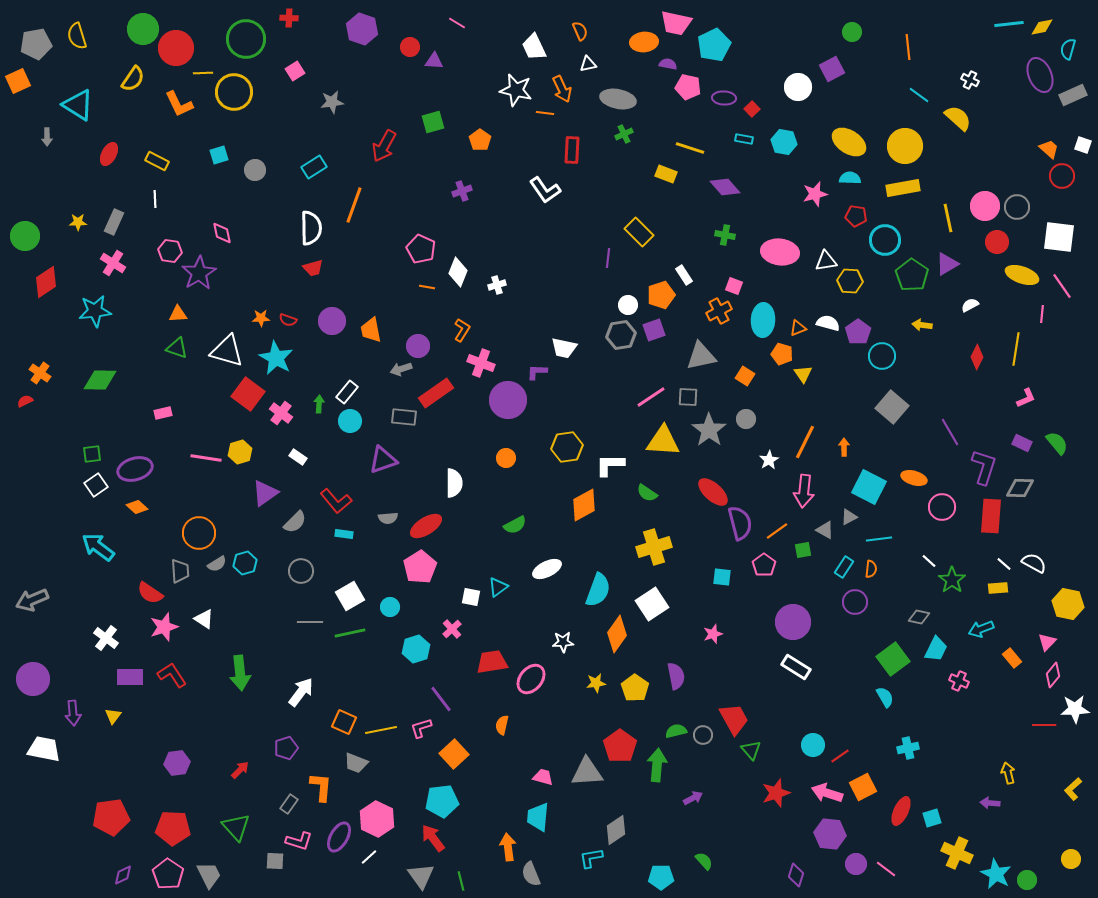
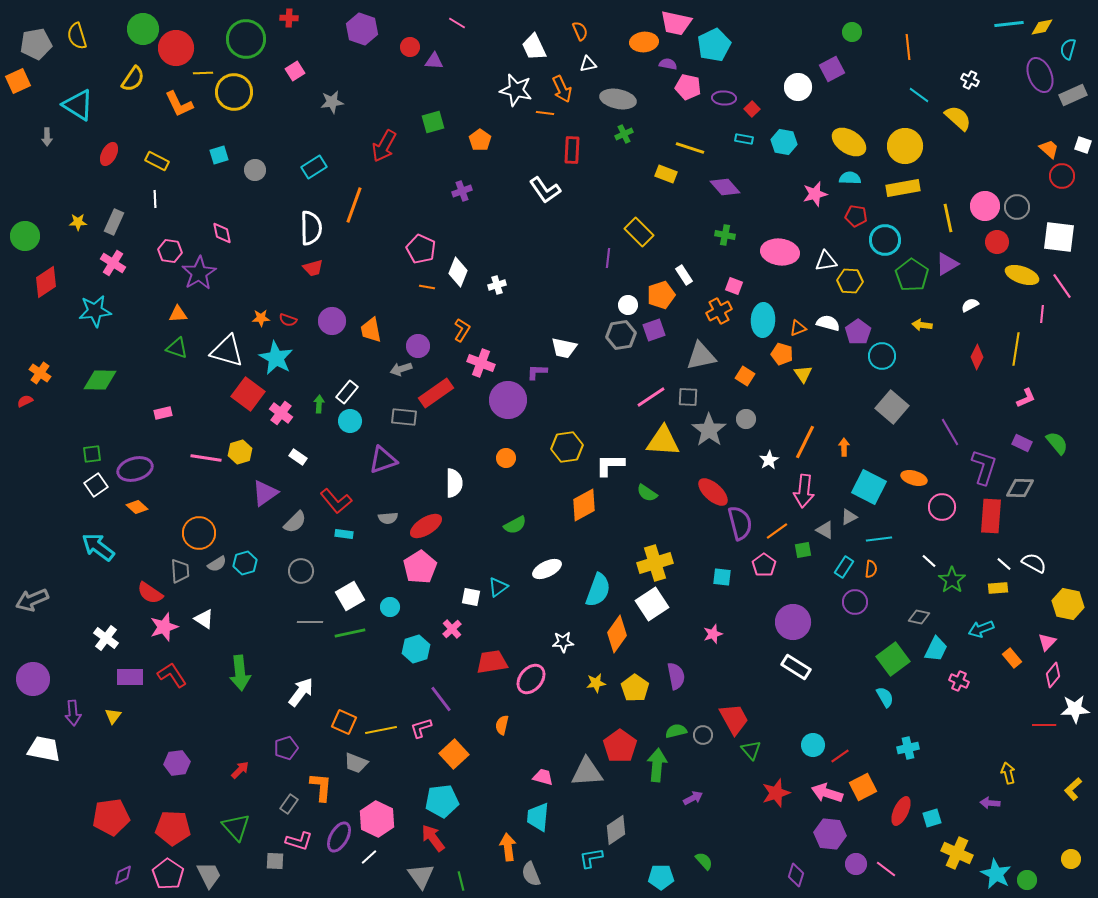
yellow cross at (654, 547): moved 1 px right, 16 px down
